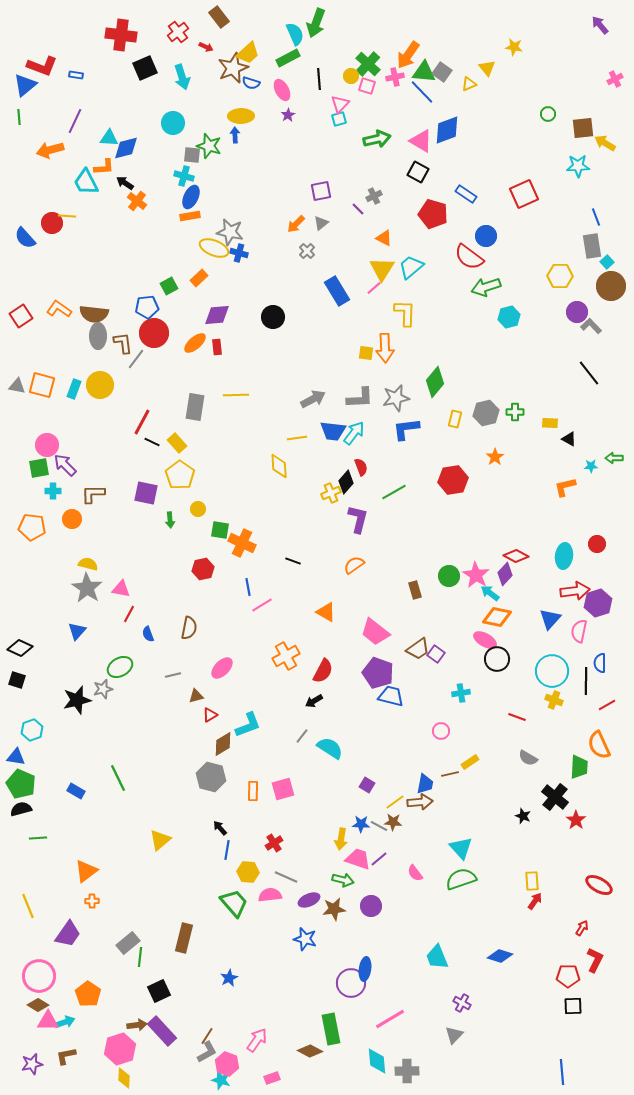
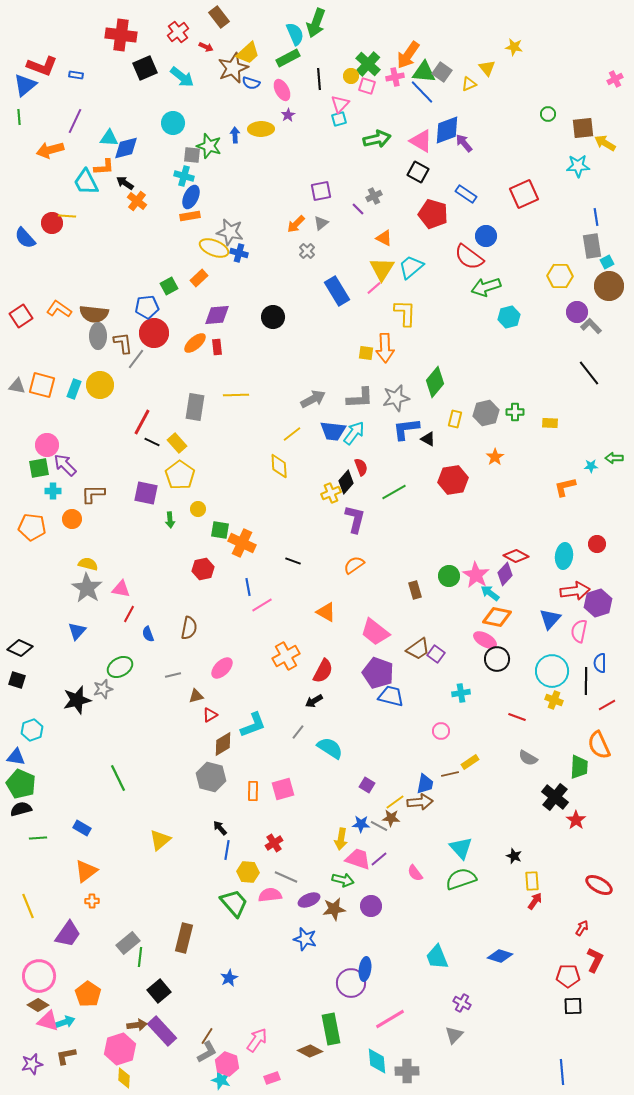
purple arrow at (600, 25): moved 136 px left, 118 px down
cyan arrow at (182, 77): rotated 35 degrees counterclockwise
yellow ellipse at (241, 116): moved 20 px right, 13 px down
blue line at (596, 217): rotated 12 degrees clockwise
cyan square at (607, 262): rotated 16 degrees clockwise
brown circle at (611, 286): moved 2 px left
yellow line at (297, 438): moved 5 px left, 4 px up; rotated 30 degrees counterclockwise
black triangle at (569, 439): moved 141 px left
purple L-shape at (358, 519): moved 3 px left
cyan L-shape at (248, 725): moved 5 px right
gray line at (302, 736): moved 4 px left, 4 px up
blue rectangle at (76, 791): moved 6 px right, 37 px down
black star at (523, 816): moved 9 px left, 40 px down
brown star at (393, 822): moved 2 px left, 4 px up
black square at (159, 991): rotated 15 degrees counterclockwise
pink triangle at (48, 1021): rotated 15 degrees clockwise
